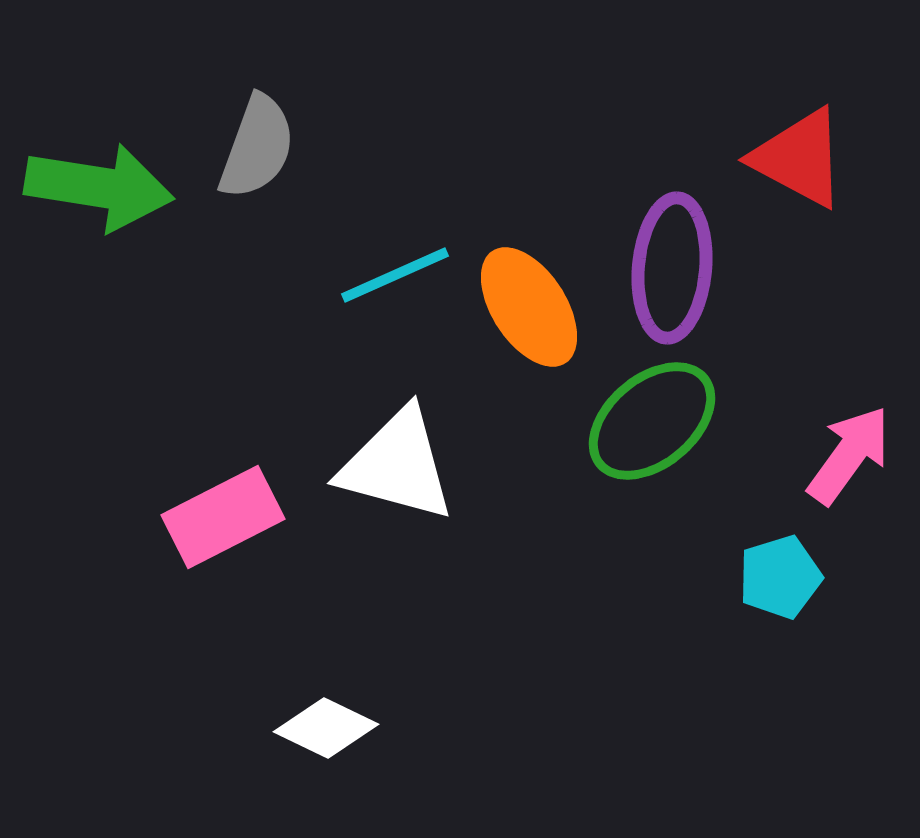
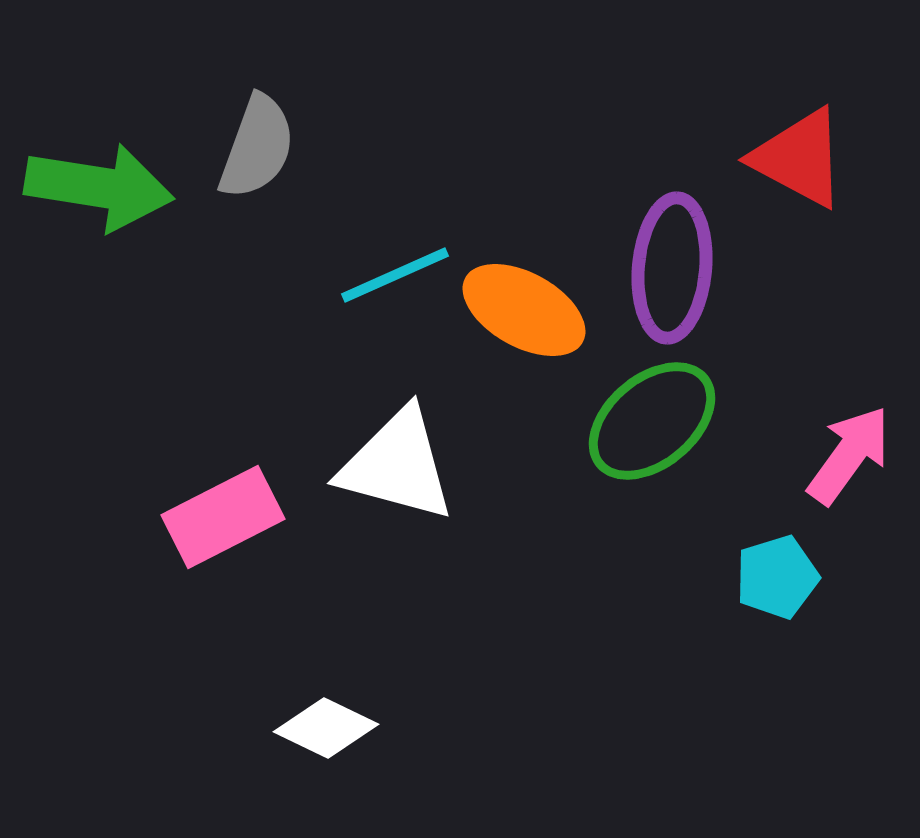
orange ellipse: moved 5 px left, 3 px down; rotated 28 degrees counterclockwise
cyan pentagon: moved 3 px left
